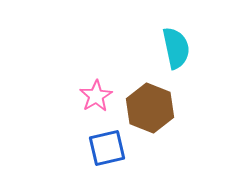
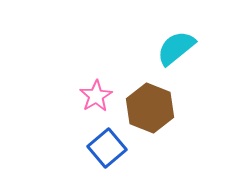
cyan semicircle: rotated 117 degrees counterclockwise
blue square: rotated 27 degrees counterclockwise
